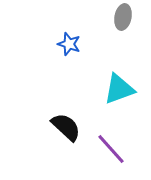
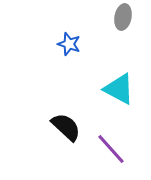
cyan triangle: rotated 48 degrees clockwise
